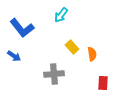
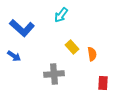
blue L-shape: rotated 10 degrees counterclockwise
